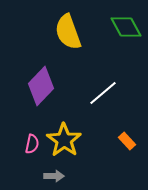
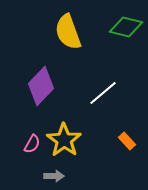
green diamond: rotated 48 degrees counterclockwise
pink semicircle: rotated 18 degrees clockwise
